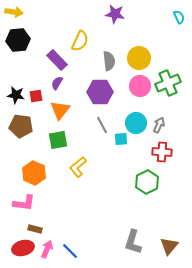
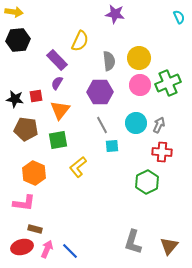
pink circle: moved 1 px up
black star: moved 1 px left, 4 px down
brown pentagon: moved 5 px right, 3 px down
cyan square: moved 9 px left, 7 px down
red ellipse: moved 1 px left, 1 px up
